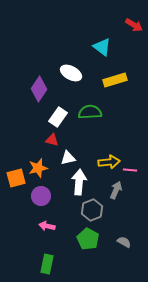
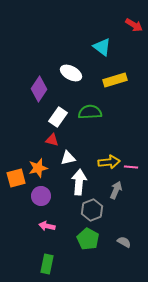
pink line: moved 1 px right, 3 px up
